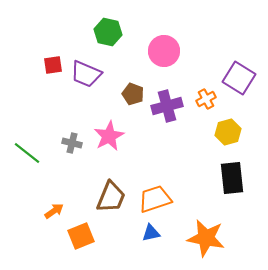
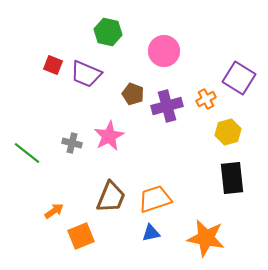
red square: rotated 30 degrees clockwise
